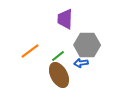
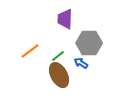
gray hexagon: moved 2 px right, 2 px up
blue arrow: rotated 40 degrees clockwise
